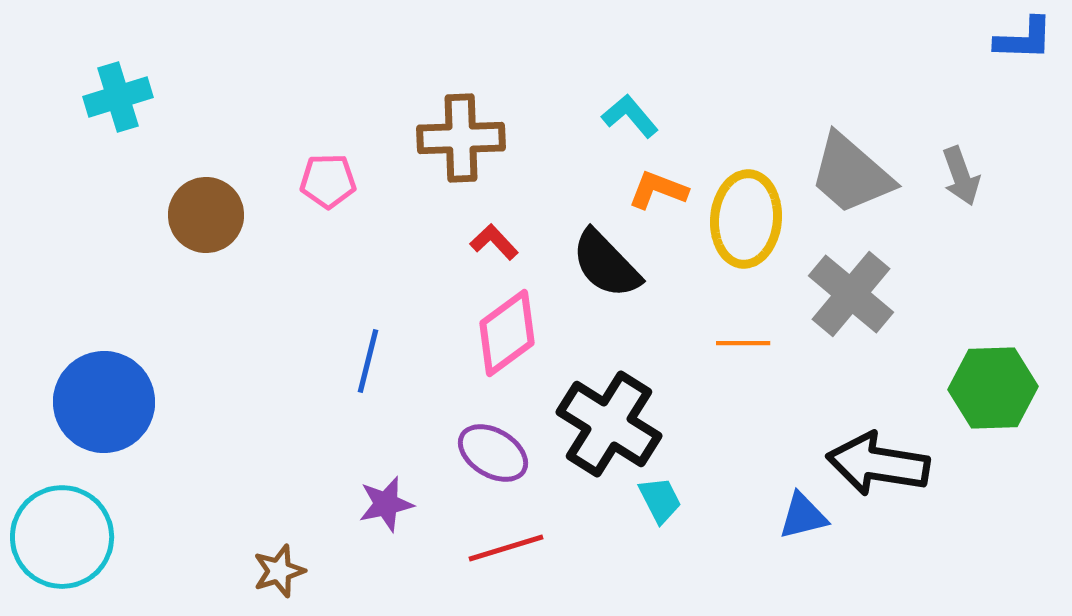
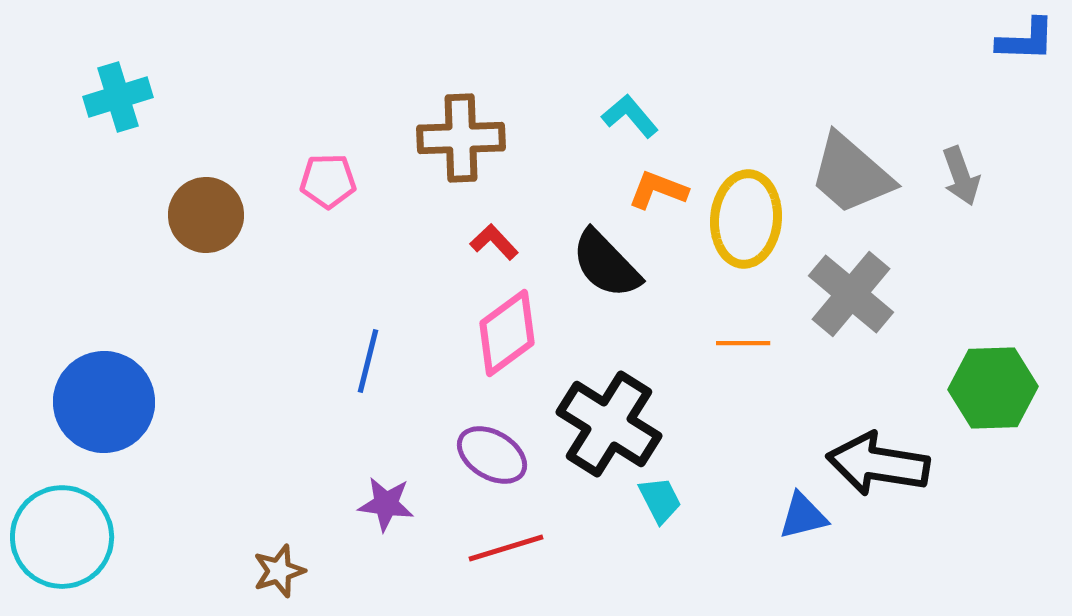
blue L-shape: moved 2 px right, 1 px down
purple ellipse: moved 1 px left, 2 px down
purple star: rotated 20 degrees clockwise
